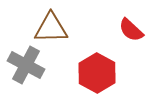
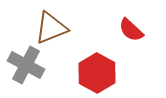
brown triangle: rotated 21 degrees counterclockwise
